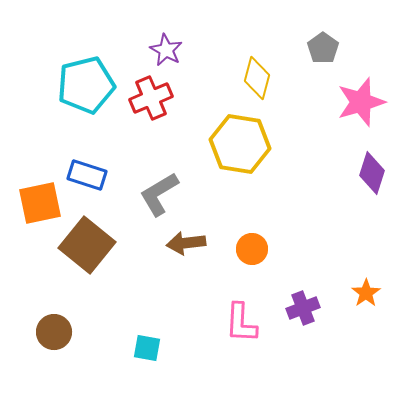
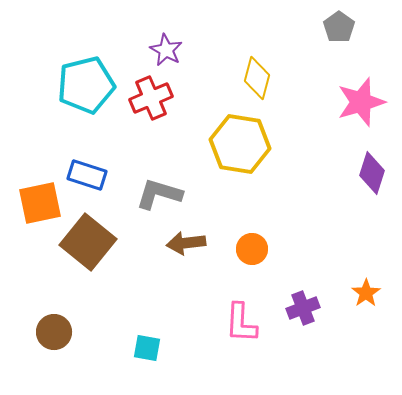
gray pentagon: moved 16 px right, 21 px up
gray L-shape: rotated 48 degrees clockwise
brown square: moved 1 px right, 3 px up
